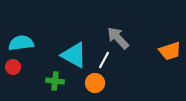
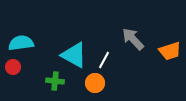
gray arrow: moved 15 px right, 1 px down
